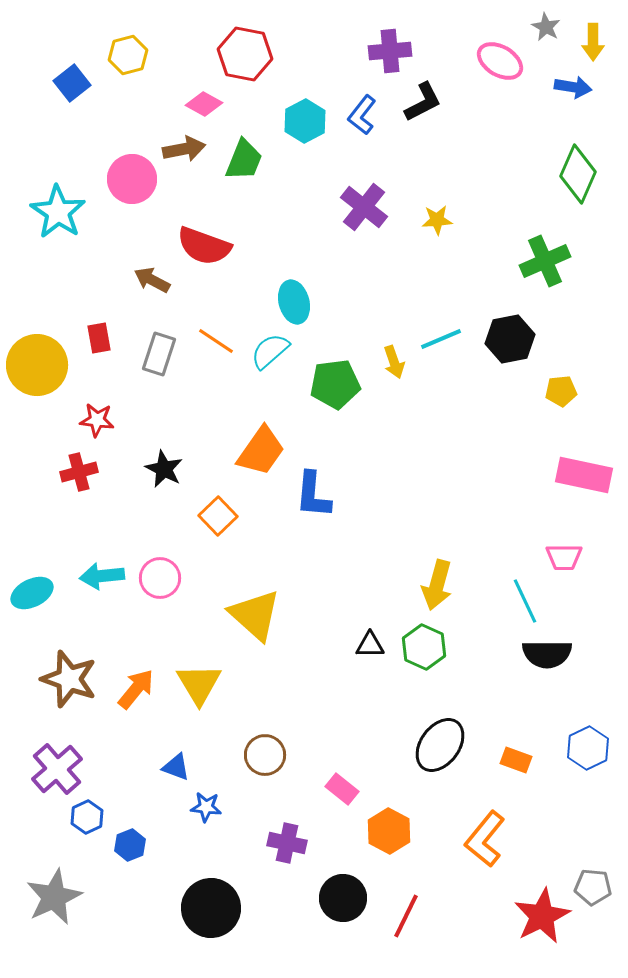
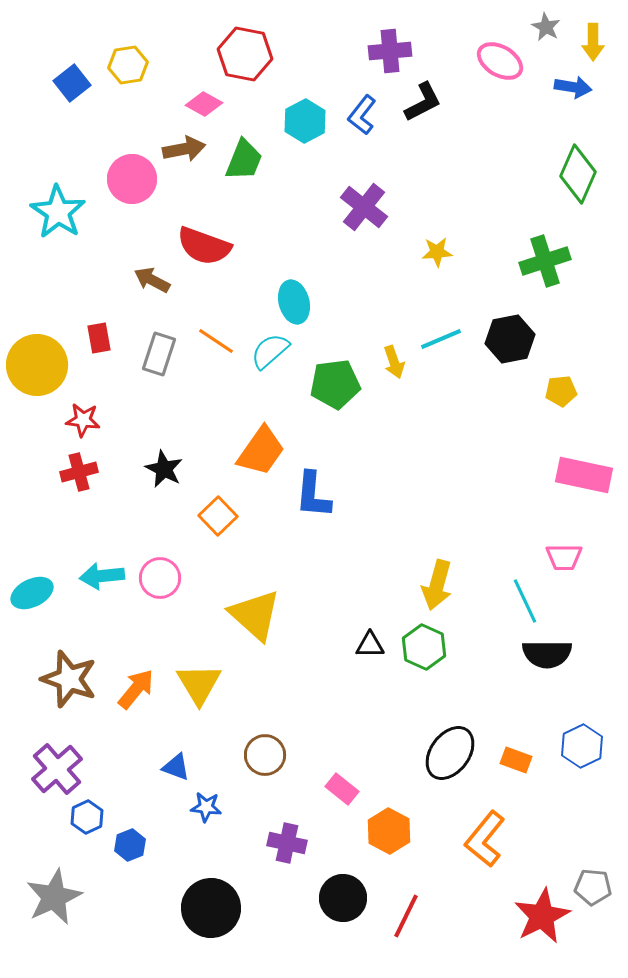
yellow hexagon at (128, 55): moved 10 px down; rotated 6 degrees clockwise
yellow star at (437, 220): moved 32 px down
green cross at (545, 261): rotated 6 degrees clockwise
red star at (97, 420): moved 14 px left
black ellipse at (440, 745): moved 10 px right, 8 px down
blue hexagon at (588, 748): moved 6 px left, 2 px up
